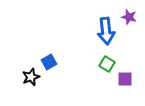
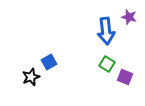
purple square: moved 2 px up; rotated 21 degrees clockwise
